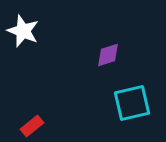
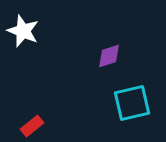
purple diamond: moved 1 px right, 1 px down
